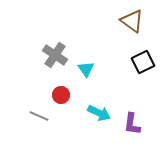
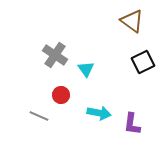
cyan arrow: rotated 15 degrees counterclockwise
